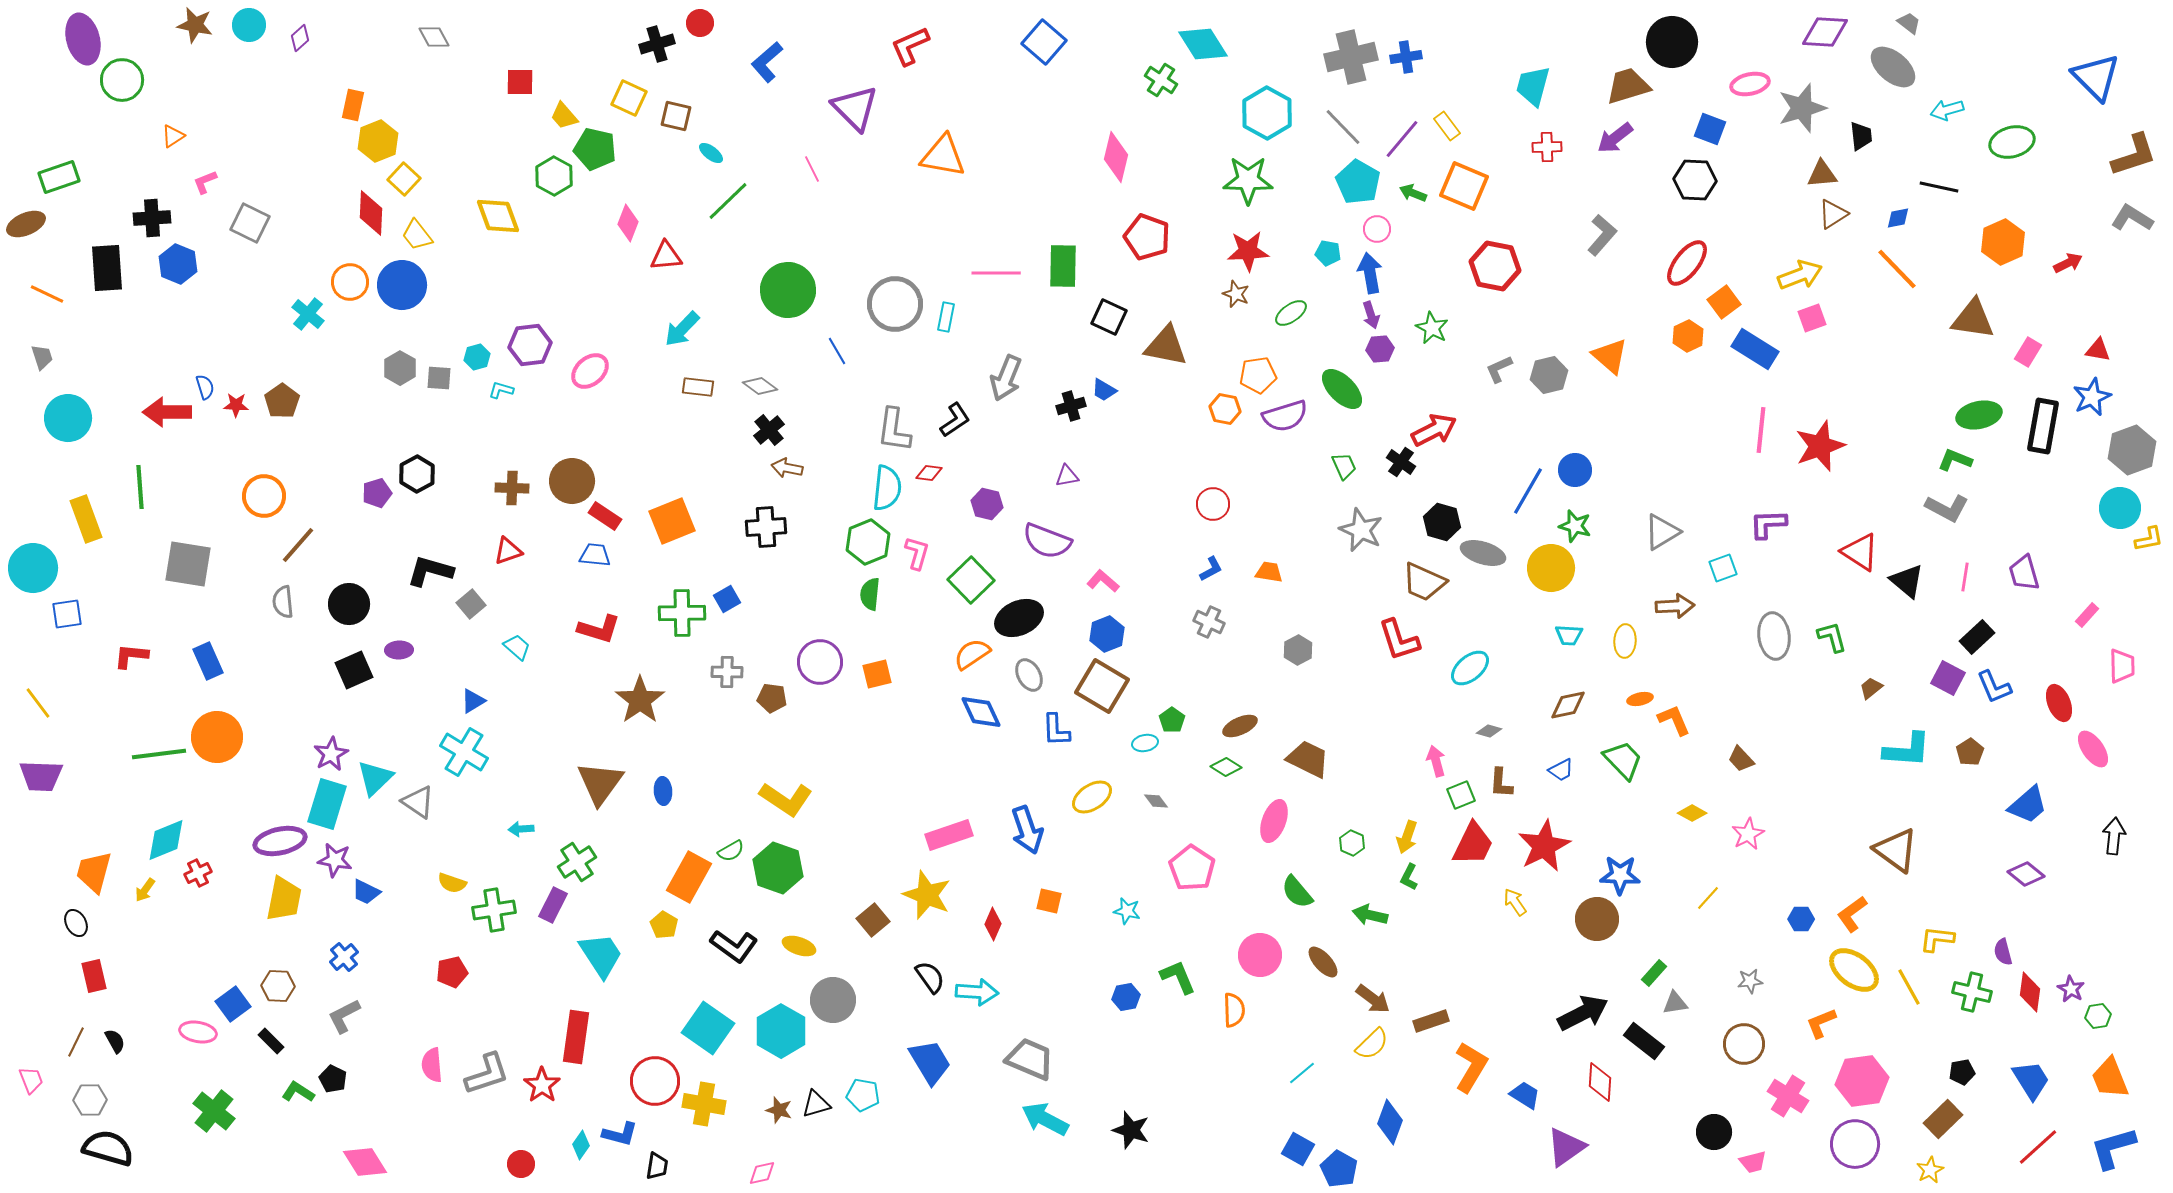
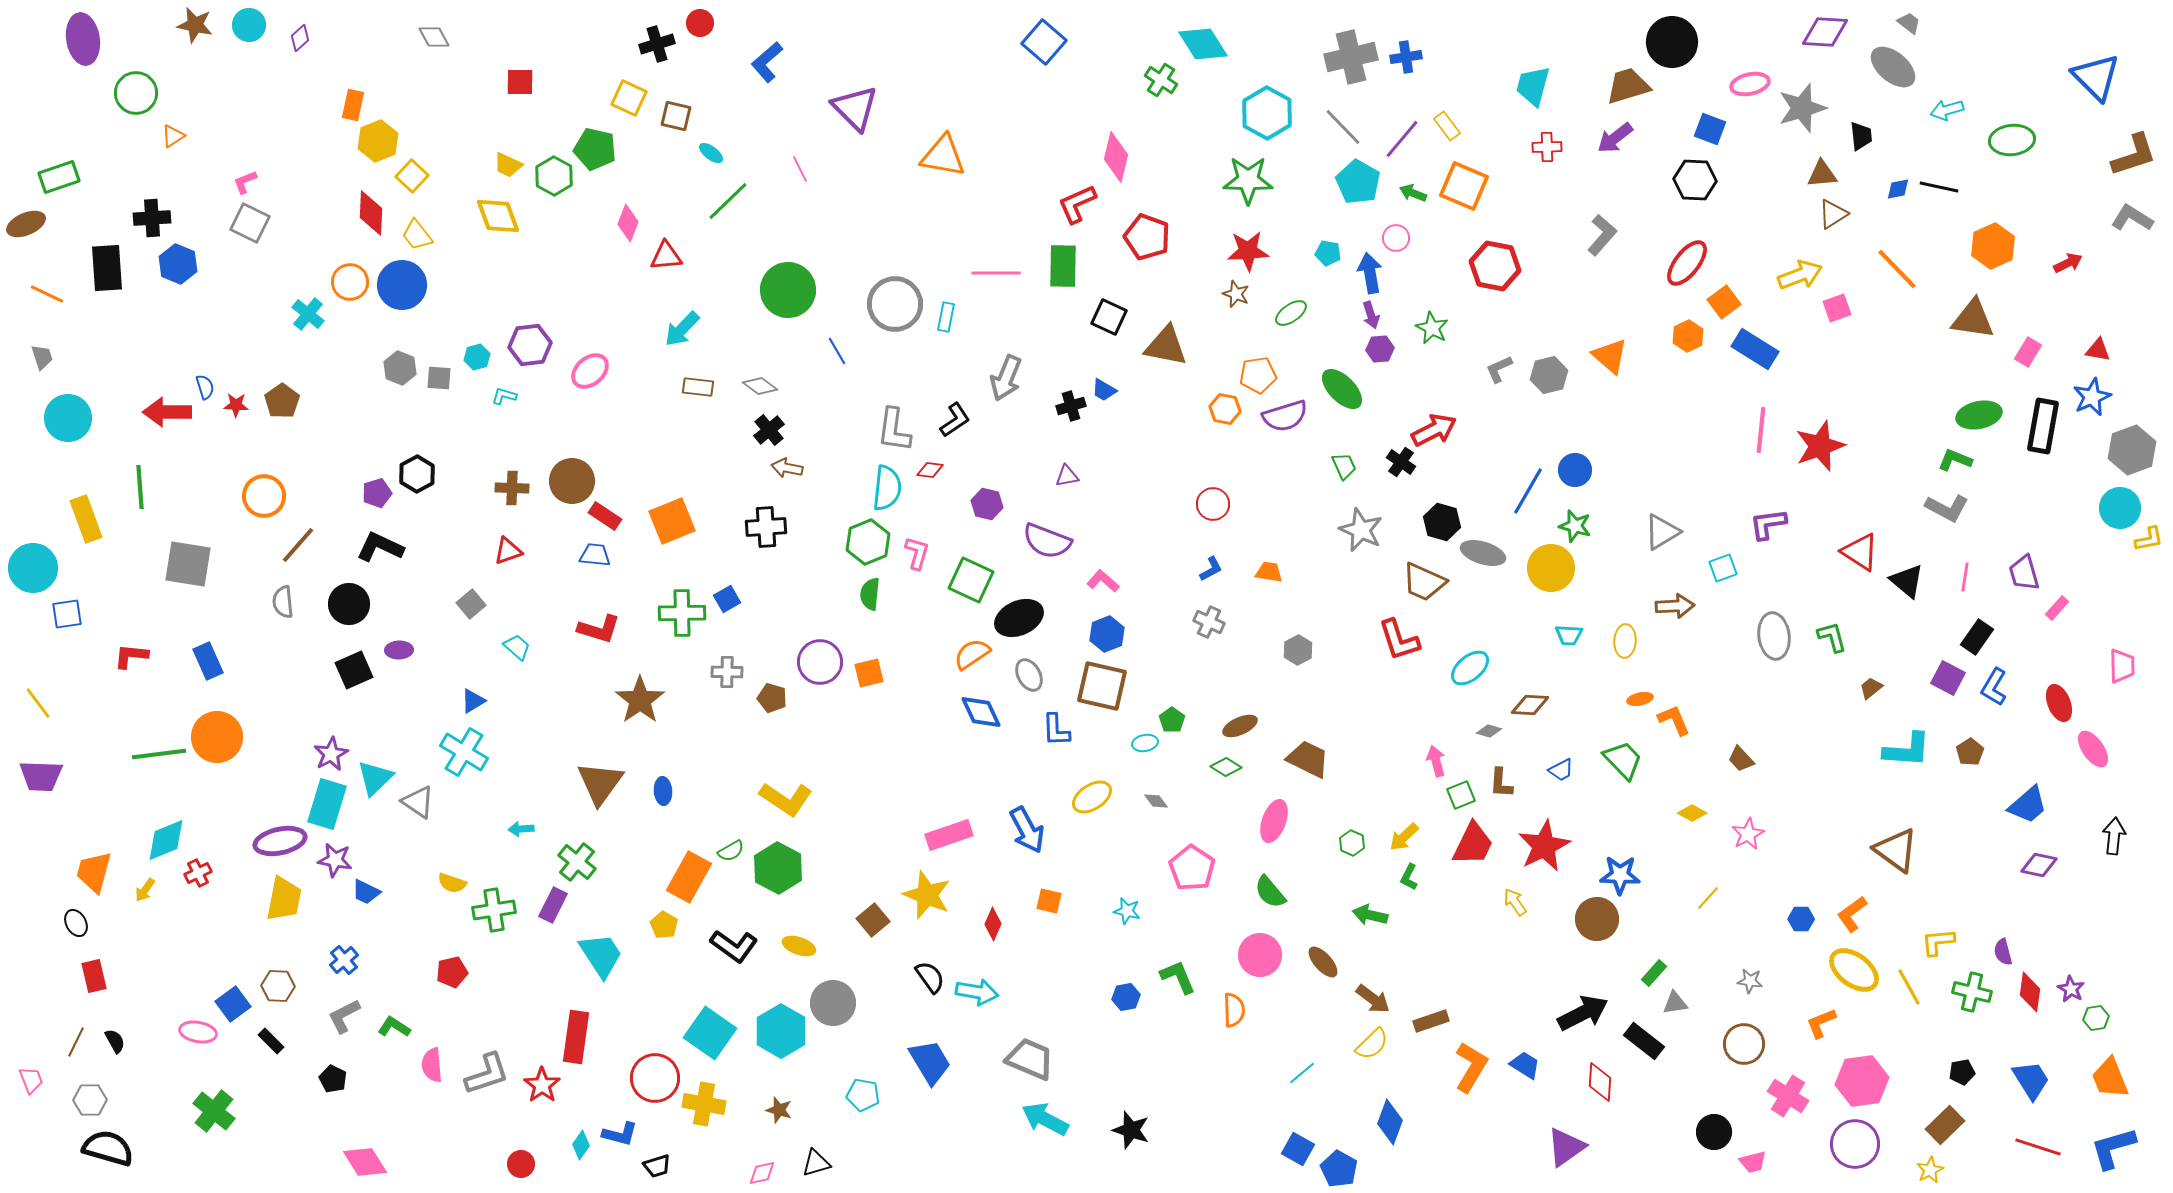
purple ellipse at (83, 39): rotated 6 degrees clockwise
red L-shape at (910, 46): moved 167 px right, 158 px down
green circle at (122, 80): moved 14 px right, 13 px down
yellow trapezoid at (564, 116): moved 56 px left, 49 px down; rotated 24 degrees counterclockwise
green ellipse at (2012, 142): moved 2 px up; rotated 9 degrees clockwise
pink line at (812, 169): moved 12 px left
yellow square at (404, 179): moved 8 px right, 3 px up
pink L-shape at (205, 182): moved 40 px right
blue diamond at (1898, 218): moved 29 px up
pink circle at (1377, 229): moved 19 px right, 9 px down
orange hexagon at (2003, 242): moved 10 px left, 4 px down
pink square at (1812, 318): moved 25 px right, 10 px up
gray hexagon at (400, 368): rotated 8 degrees counterclockwise
cyan L-shape at (501, 390): moved 3 px right, 6 px down
red diamond at (929, 473): moved 1 px right, 3 px up
purple L-shape at (1768, 524): rotated 6 degrees counterclockwise
black L-shape at (430, 571): moved 50 px left, 24 px up; rotated 9 degrees clockwise
green square at (971, 580): rotated 21 degrees counterclockwise
pink rectangle at (2087, 615): moved 30 px left, 7 px up
black rectangle at (1977, 637): rotated 12 degrees counterclockwise
orange square at (877, 674): moved 8 px left, 1 px up
brown square at (1102, 686): rotated 18 degrees counterclockwise
blue L-shape at (1994, 687): rotated 54 degrees clockwise
brown pentagon at (772, 698): rotated 8 degrees clockwise
brown diamond at (1568, 705): moved 38 px left; rotated 15 degrees clockwise
blue arrow at (1027, 830): rotated 9 degrees counterclockwise
yellow arrow at (1407, 837): moved 3 px left; rotated 28 degrees clockwise
green cross at (577, 862): rotated 18 degrees counterclockwise
green hexagon at (778, 868): rotated 9 degrees clockwise
purple diamond at (2026, 874): moved 13 px right, 9 px up; rotated 27 degrees counterclockwise
green semicircle at (1297, 892): moved 27 px left
yellow L-shape at (1937, 939): moved 1 px right, 3 px down; rotated 12 degrees counterclockwise
blue cross at (344, 957): moved 3 px down
gray star at (1750, 981): rotated 15 degrees clockwise
cyan arrow at (977, 992): rotated 6 degrees clockwise
gray circle at (833, 1000): moved 3 px down
green hexagon at (2098, 1016): moved 2 px left, 2 px down
cyan square at (708, 1028): moved 2 px right, 5 px down
red circle at (655, 1081): moved 3 px up
green L-shape at (298, 1092): moved 96 px right, 65 px up
blue trapezoid at (1525, 1095): moved 30 px up
black triangle at (816, 1104): moved 59 px down
brown rectangle at (1943, 1119): moved 2 px right, 6 px down
red line at (2038, 1147): rotated 60 degrees clockwise
black trapezoid at (657, 1166): rotated 64 degrees clockwise
